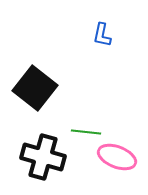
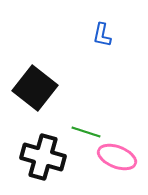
green line: rotated 12 degrees clockwise
